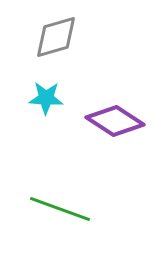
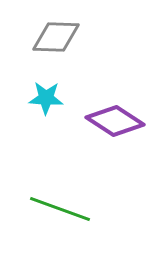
gray diamond: rotated 18 degrees clockwise
